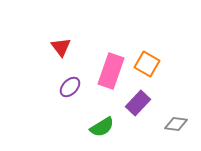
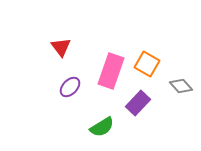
gray diamond: moved 5 px right, 38 px up; rotated 40 degrees clockwise
